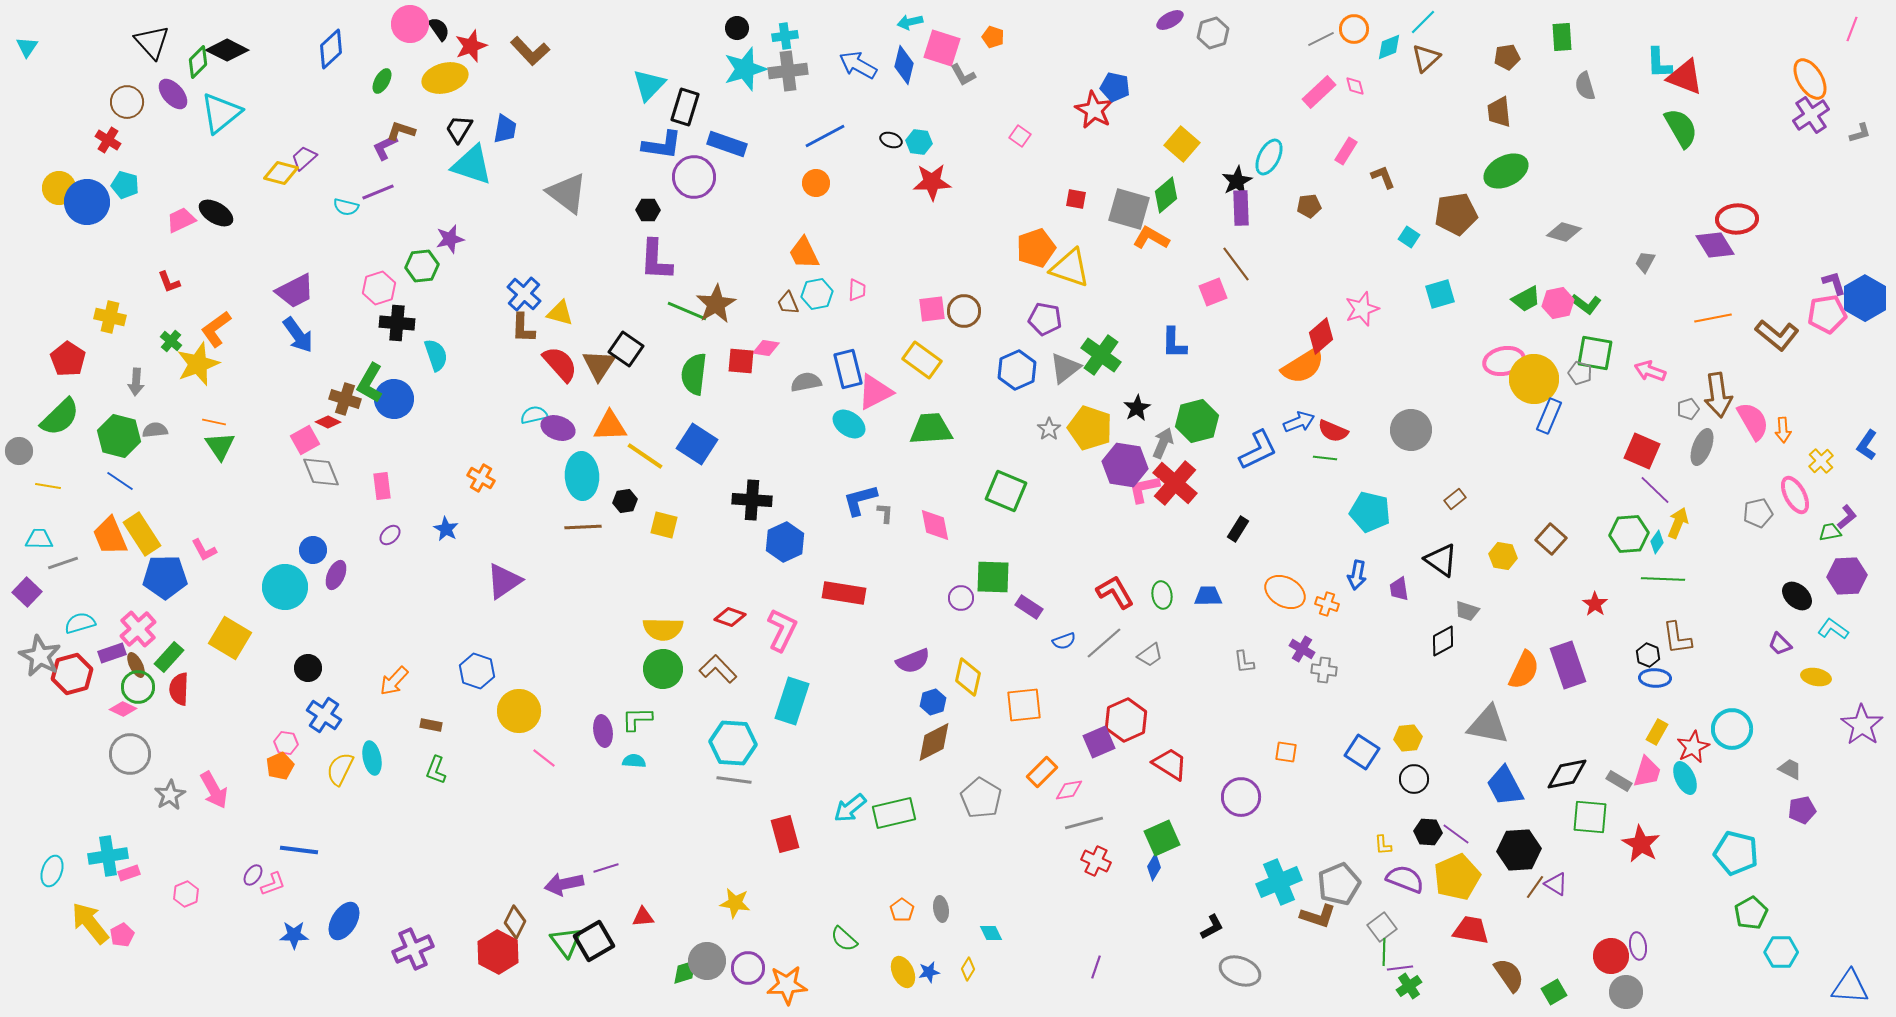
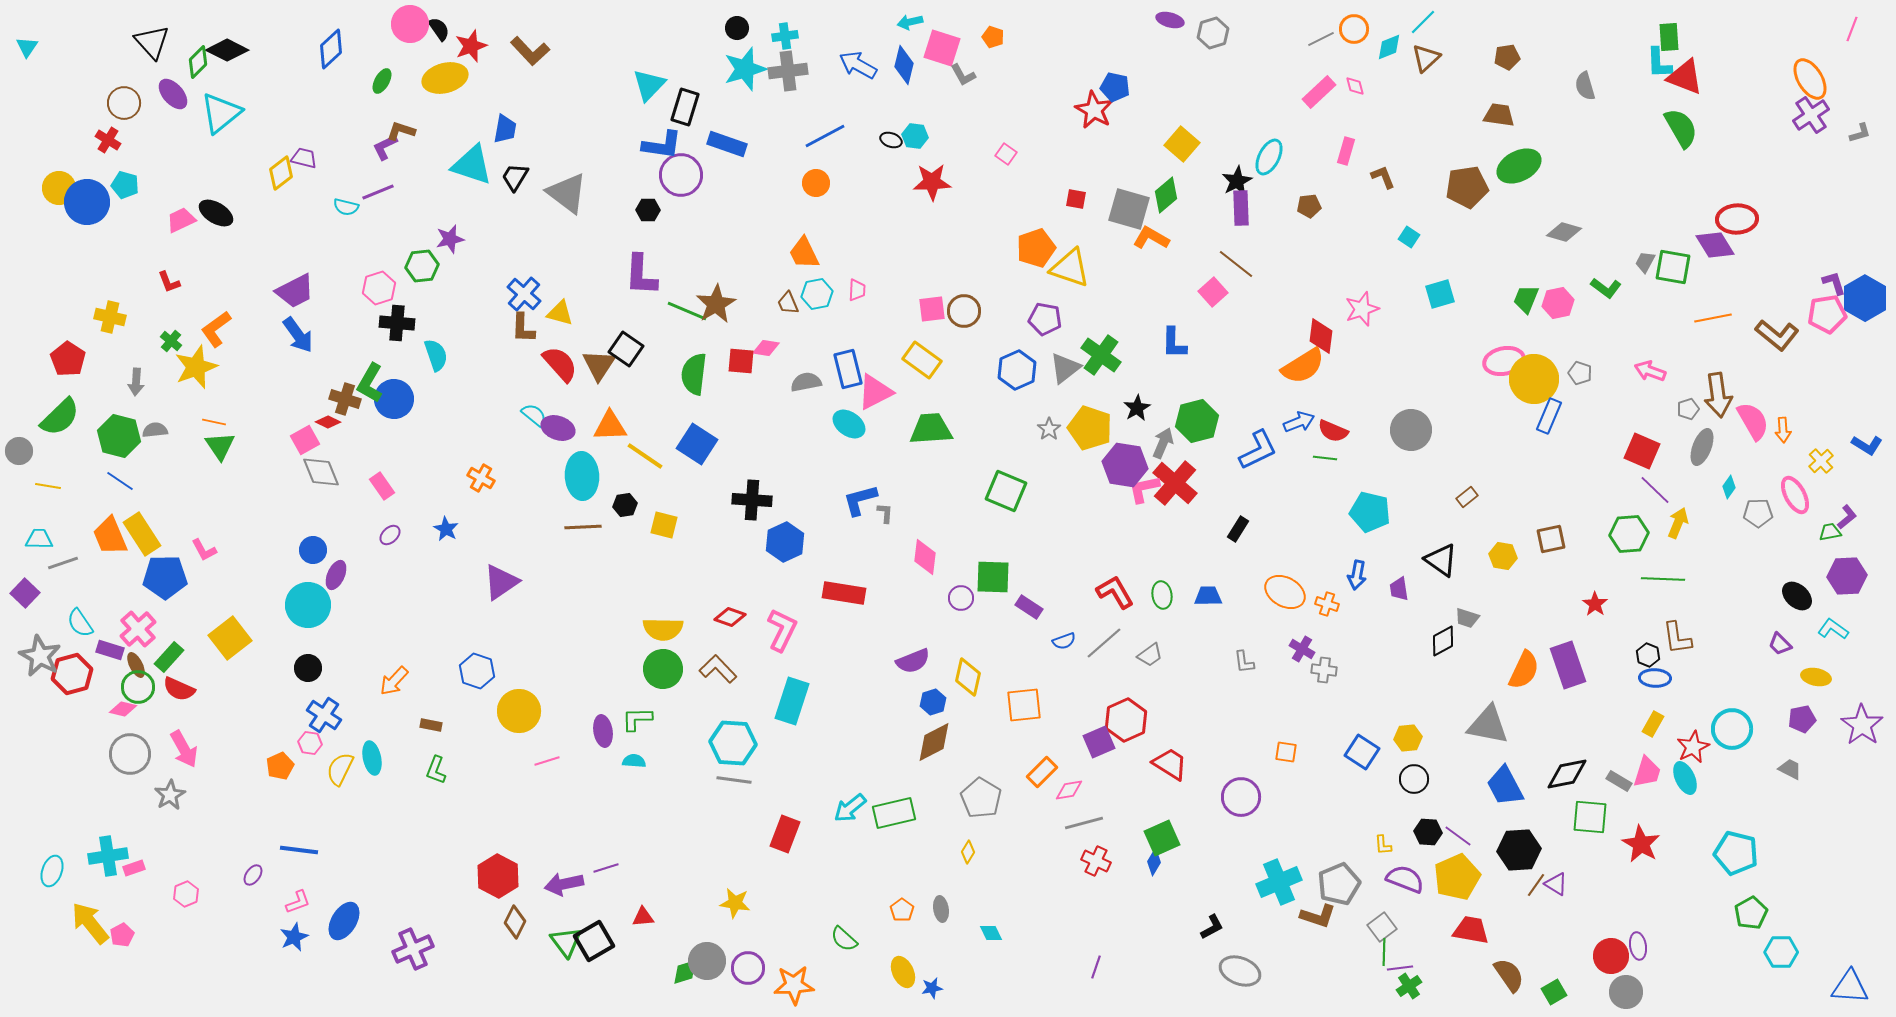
purple ellipse at (1170, 20): rotated 44 degrees clockwise
green rectangle at (1562, 37): moved 107 px right
brown circle at (127, 102): moved 3 px left, 1 px down
brown trapezoid at (1499, 112): moved 3 px down; rotated 104 degrees clockwise
black trapezoid at (459, 129): moved 56 px right, 48 px down
pink square at (1020, 136): moved 14 px left, 18 px down
cyan hexagon at (919, 142): moved 4 px left, 6 px up
pink rectangle at (1346, 151): rotated 16 degrees counterclockwise
purple trapezoid at (304, 158): rotated 56 degrees clockwise
green ellipse at (1506, 171): moved 13 px right, 5 px up
yellow diamond at (281, 173): rotated 52 degrees counterclockwise
purple circle at (694, 177): moved 13 px left, 2 px up
brown pentagon at (1456, 214): moved 11 px right, 27 px up
purple L-shape at (656, 260): moved 15 px left, 15 px down
brown line at (1236, 264): rotated 15 degrees counterclockwise
pink square at (1213, 292): rotated 20 degrees counterclockwise
green trapezoid at (1526, 299): rotated 140 degrees clockwise
green L-shape at (1586, 304): moved 20 px right, 16 px up
red diamond at (1321, 336): rotated 42 degrees counterclockwise
green square at (1595, 353): moved 78 px right, 86 px up
yellow star at (198, 364): moved 2 px left, 3 px down
cyan semicircle at (534, 415): rotated 52 degrees clockwise
blue L-shape at (1867, 445): rotated 92 degrees counterclockwise
pink rectangle at (382, 486): rotated 28 degrees counterclockwise
brown rectangle at (1455, 499): moved 12 px right, 2 px up
black hexagon at (625, 501): moved 4 px down
gray pentagon at (1758, 513): rotated 12 degrees clockwise
pink diamond at (935, 525): moved 10 px left, 32 px down; rotated 18 degrees clockwise
brown square at (1551, 539): rotated 36 degrees clockwise
cyan diamond at (1657, 542): moved 72 px right, 55 px up
purple triangle at (504, 581): moved 3 px left, 1 px down
cyan circle at (285, 587): moved 23 px right, 18 px down
purple square at (27, 592): moved 2 px left, 1 px down
gray trapezoid at (1467, 611): moved 7 px down
cyan semicircle at (80, 623): rotated 108 degrees counterclockwise
yellow square at (230, 638): rotated 21 degrees clockwise
purple rectangle at (112, 653): moved 2 px left, 3 px up; rotated 36 degrees clockwise
red semicircle at (179, 689): rotated 68 degrees counterclockwise
pink diamond at (123, 709): rotated 12 degrees counterclockwise
yellow rectangle at (1657, 732): moved 4 px left, 8 px up
pink hexagon at (286, 743): moved 24 px right
pink line at (544, 758): moved 3 px right, 3 px down; rotated 55 degrees counterclockwise
pink arrow at (214, 790): moved 30 px left, 41 px up
purple pentagon at (1802, 810): moved 91 px up
red rectangle at (785, 834): rotated 36 degrees clockwise
purple line at (1456, 834): moved 2 px right, 2 px down
blue diamond at (1154, 867): moved 5 px up
pink rectangle at (129, 873): moved 5 px right, 5 px up
pink L-shape at (273, 884): moved 25 px right, 18 px down
brown line at (1535, 887): moved 1 px right, 2 px up
blue star at (294, 935): moved 2 px down; rotated 24 degrees counterclockwise
red hexagon at (498, 952): moved 76 px up
yellow diamond at (968, 969): moved 117 px up
blue star at (929, 972): moved 3 px right, 16 px down
orange star at (787, 985): moved 7 px right
